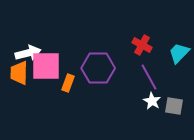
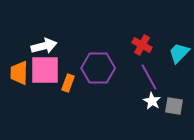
white arrow: moved 16 px right, 7 px up
pink square: moved 1 px left, 4 px down
